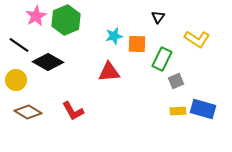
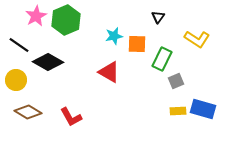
red triangle: rotated 35 degrees clockwise
red L-shape: moved 2 px left, 6 px down
